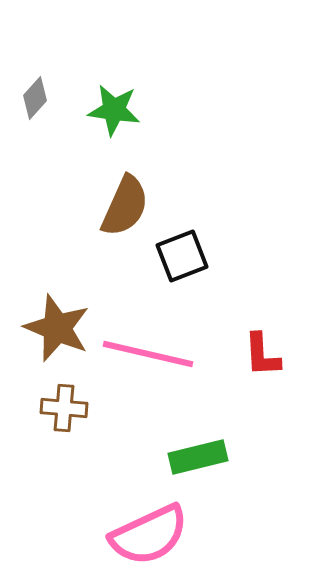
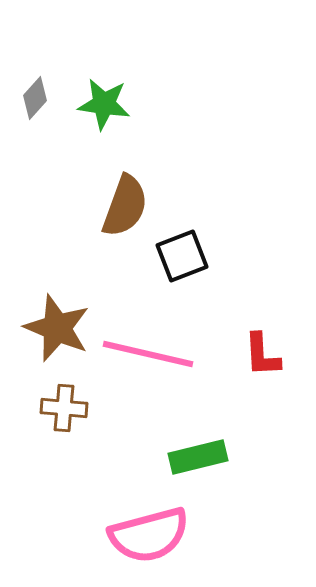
green star: moved 10 px left, 6 px up
brown semicircle: rotated 4 degrees counterclockwise
pink semicircle: rotated 10 degrees clockwise
